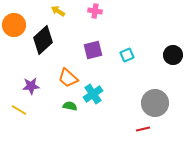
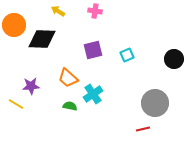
black diamond: moved 1 px left, 1 px up; rotated 44 degrees clockwise
black circle: moved 1 px right, 4 px down
yellow line: moved 3 px left, 6 px up
